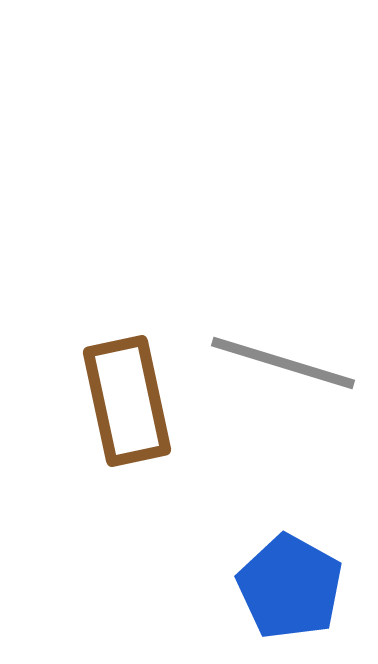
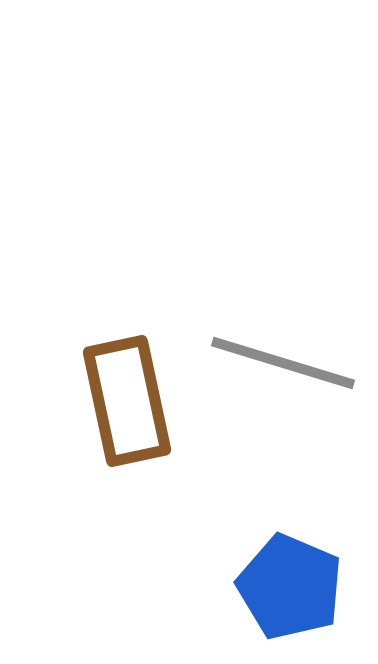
blue pentagon: rotated 6 degrees counterclockwise
